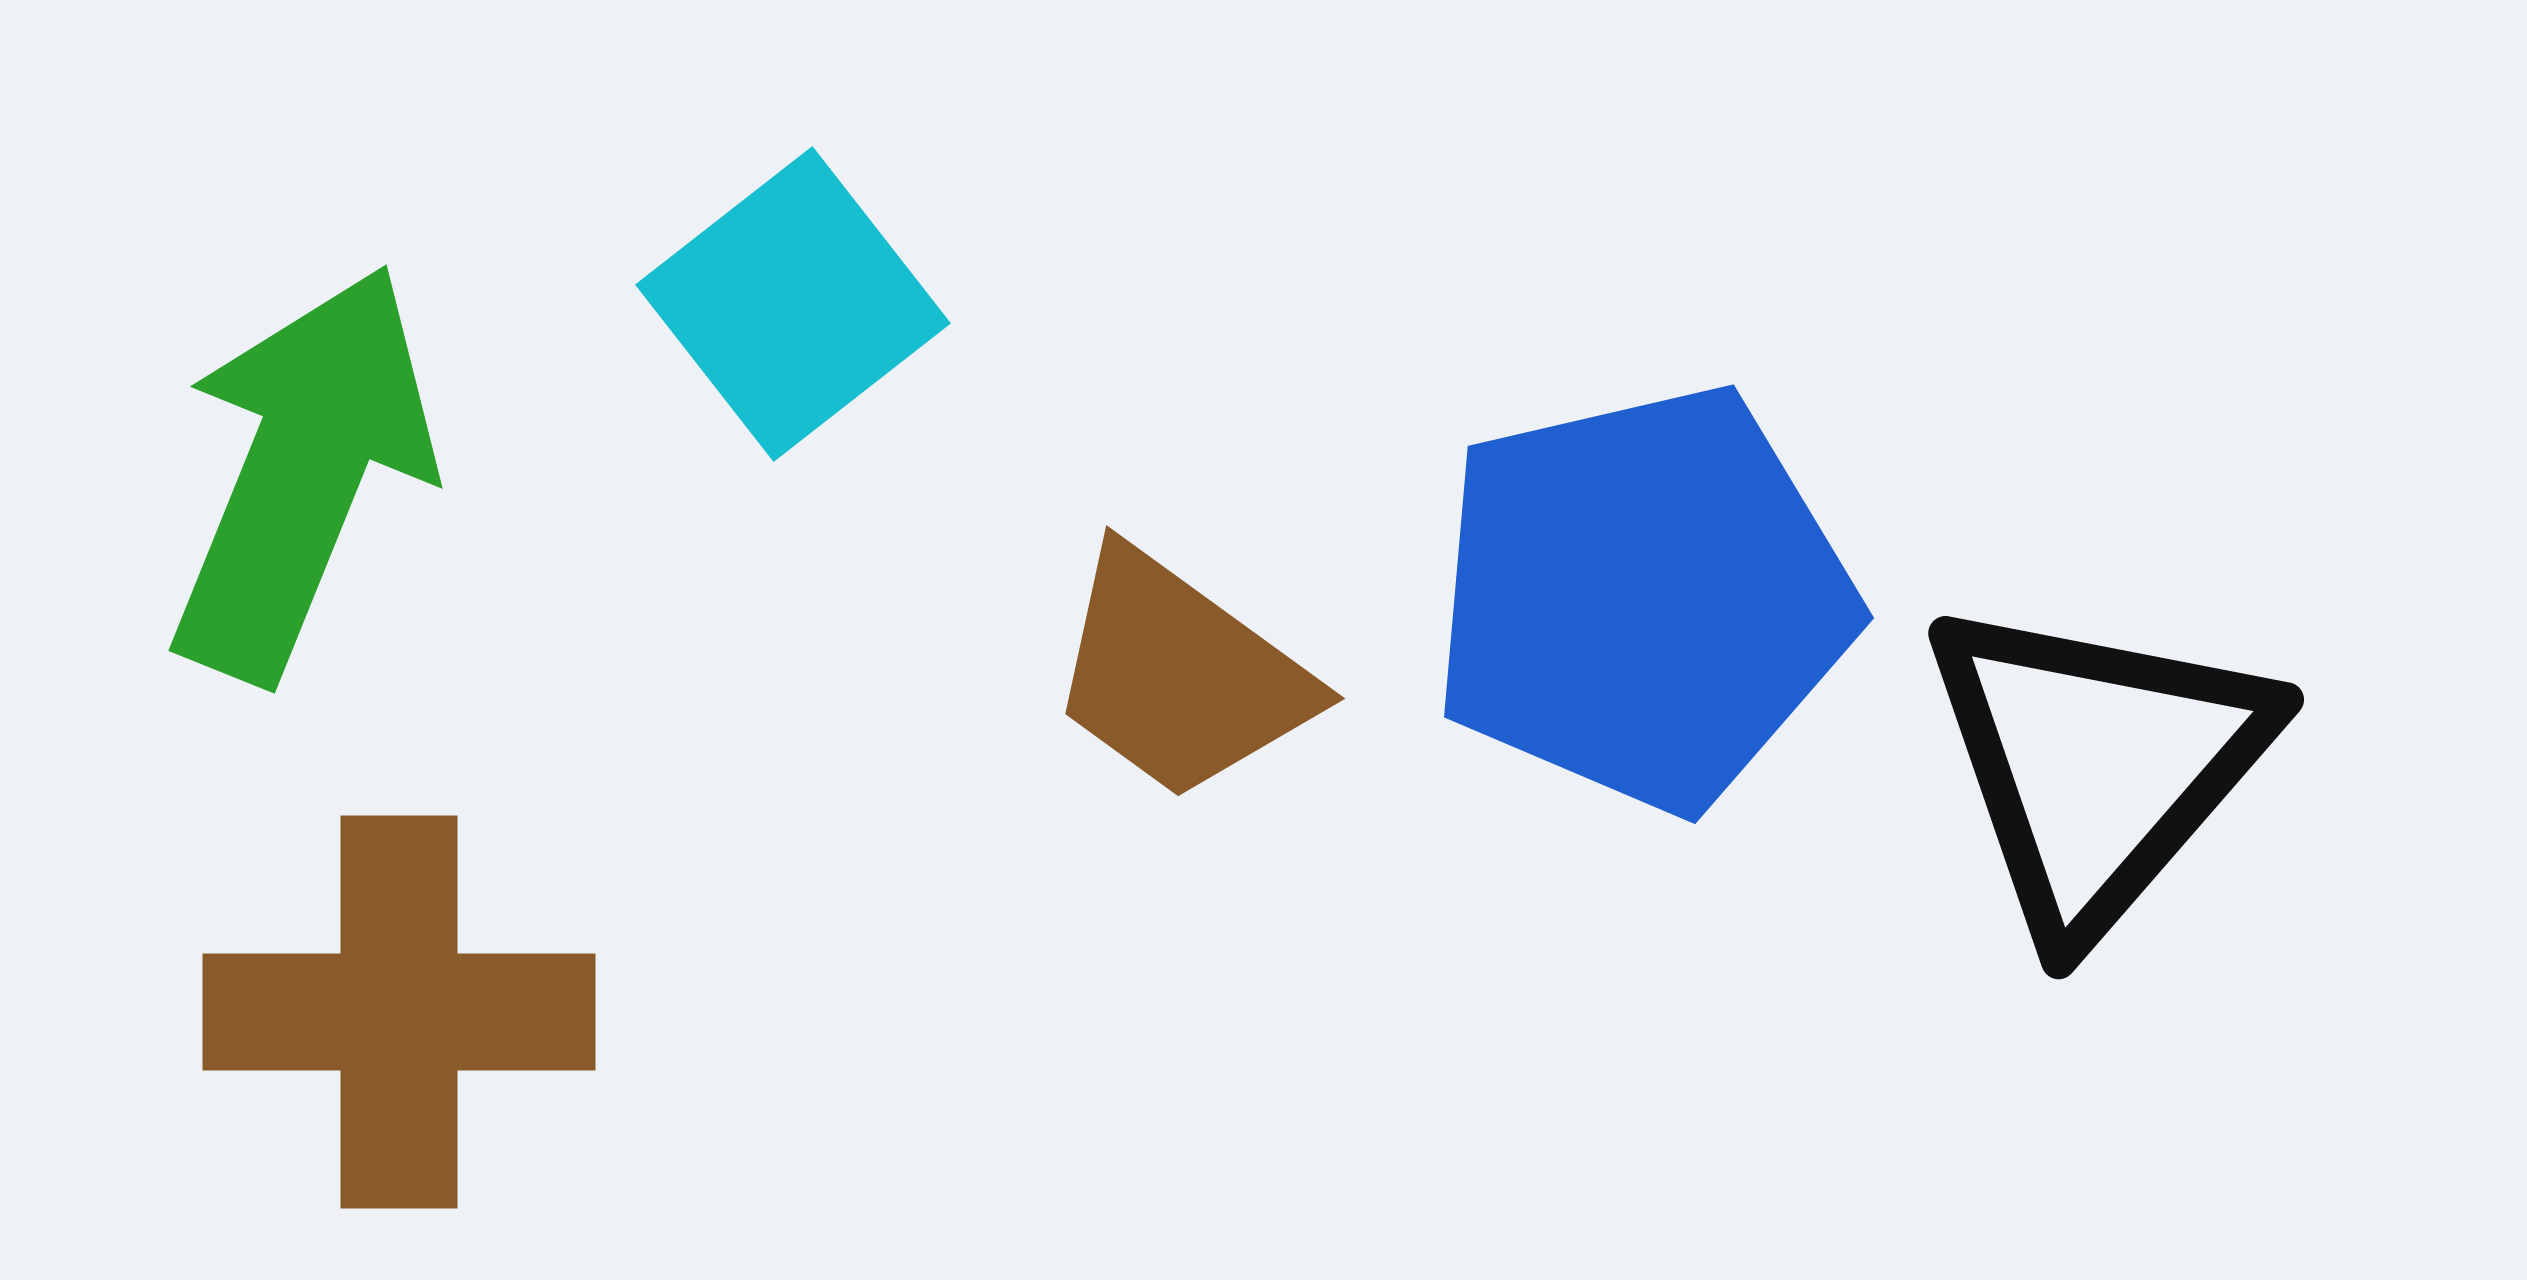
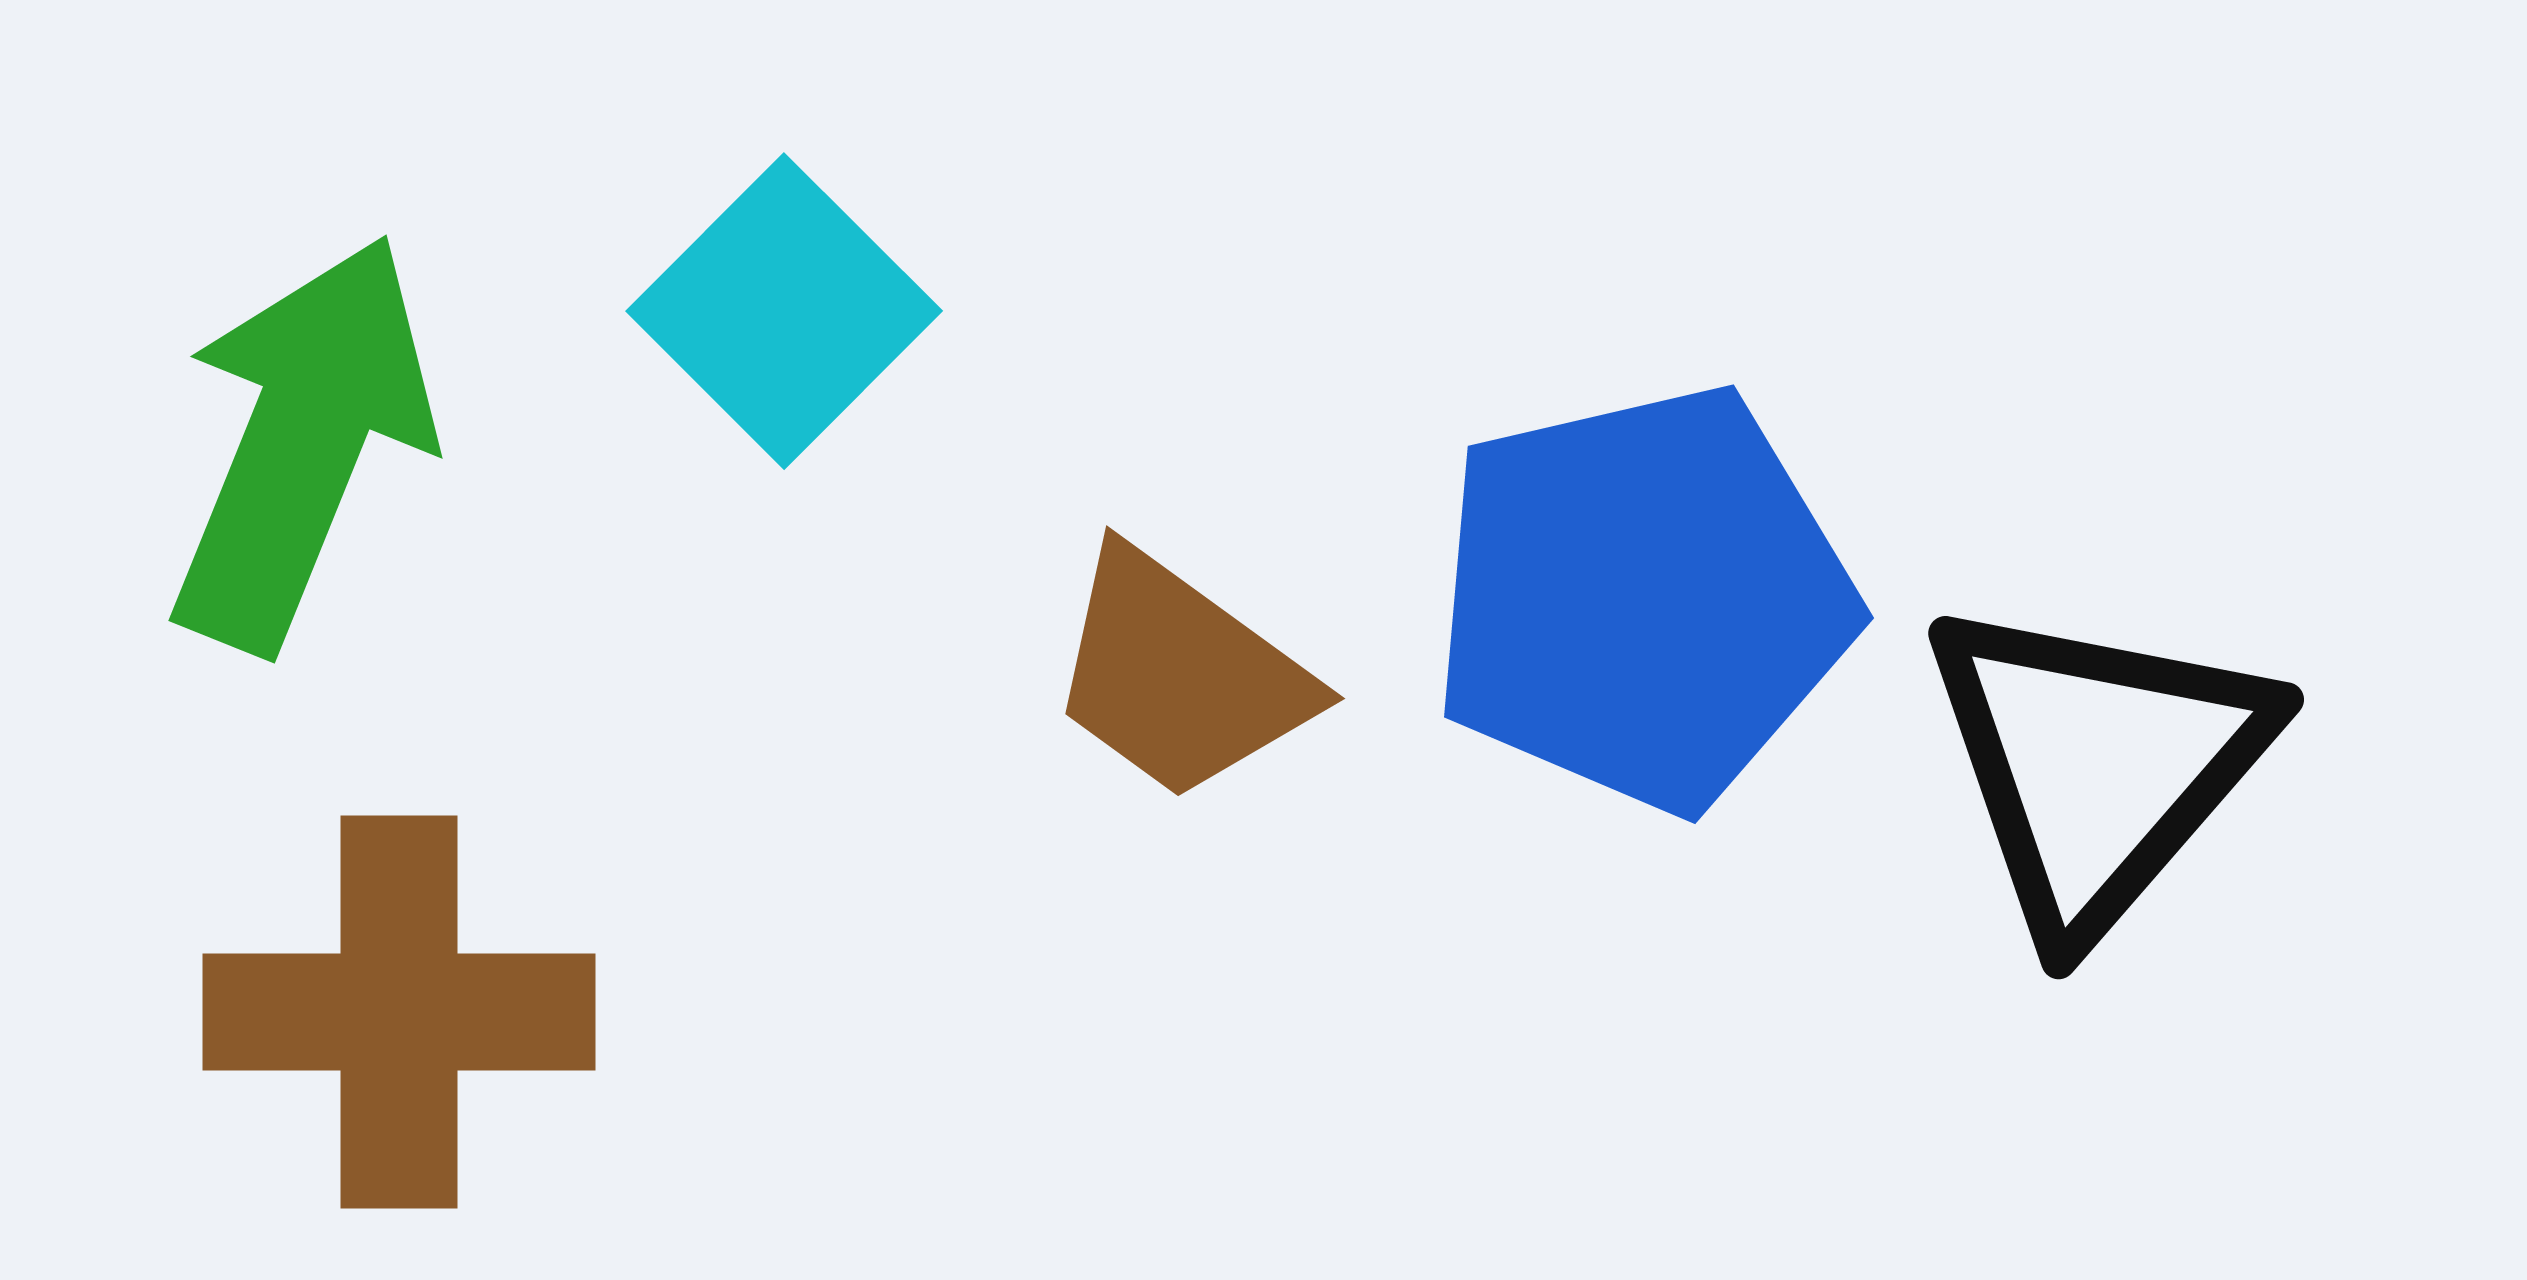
cyan square: moved 9 px left, 7 px down; rotated 7 degrees counterclockwise
green arrow: moved 30 px up
